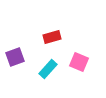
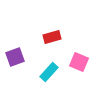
cyan rectangle: moved 1 px right, 3 px down
